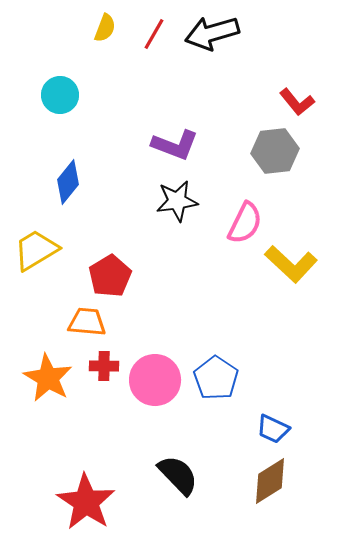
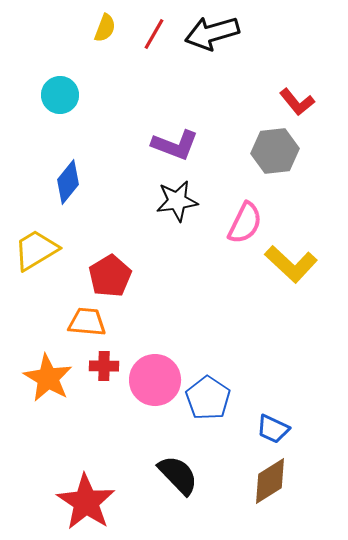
blue pentagon: moved 8 px left, 20 px down
